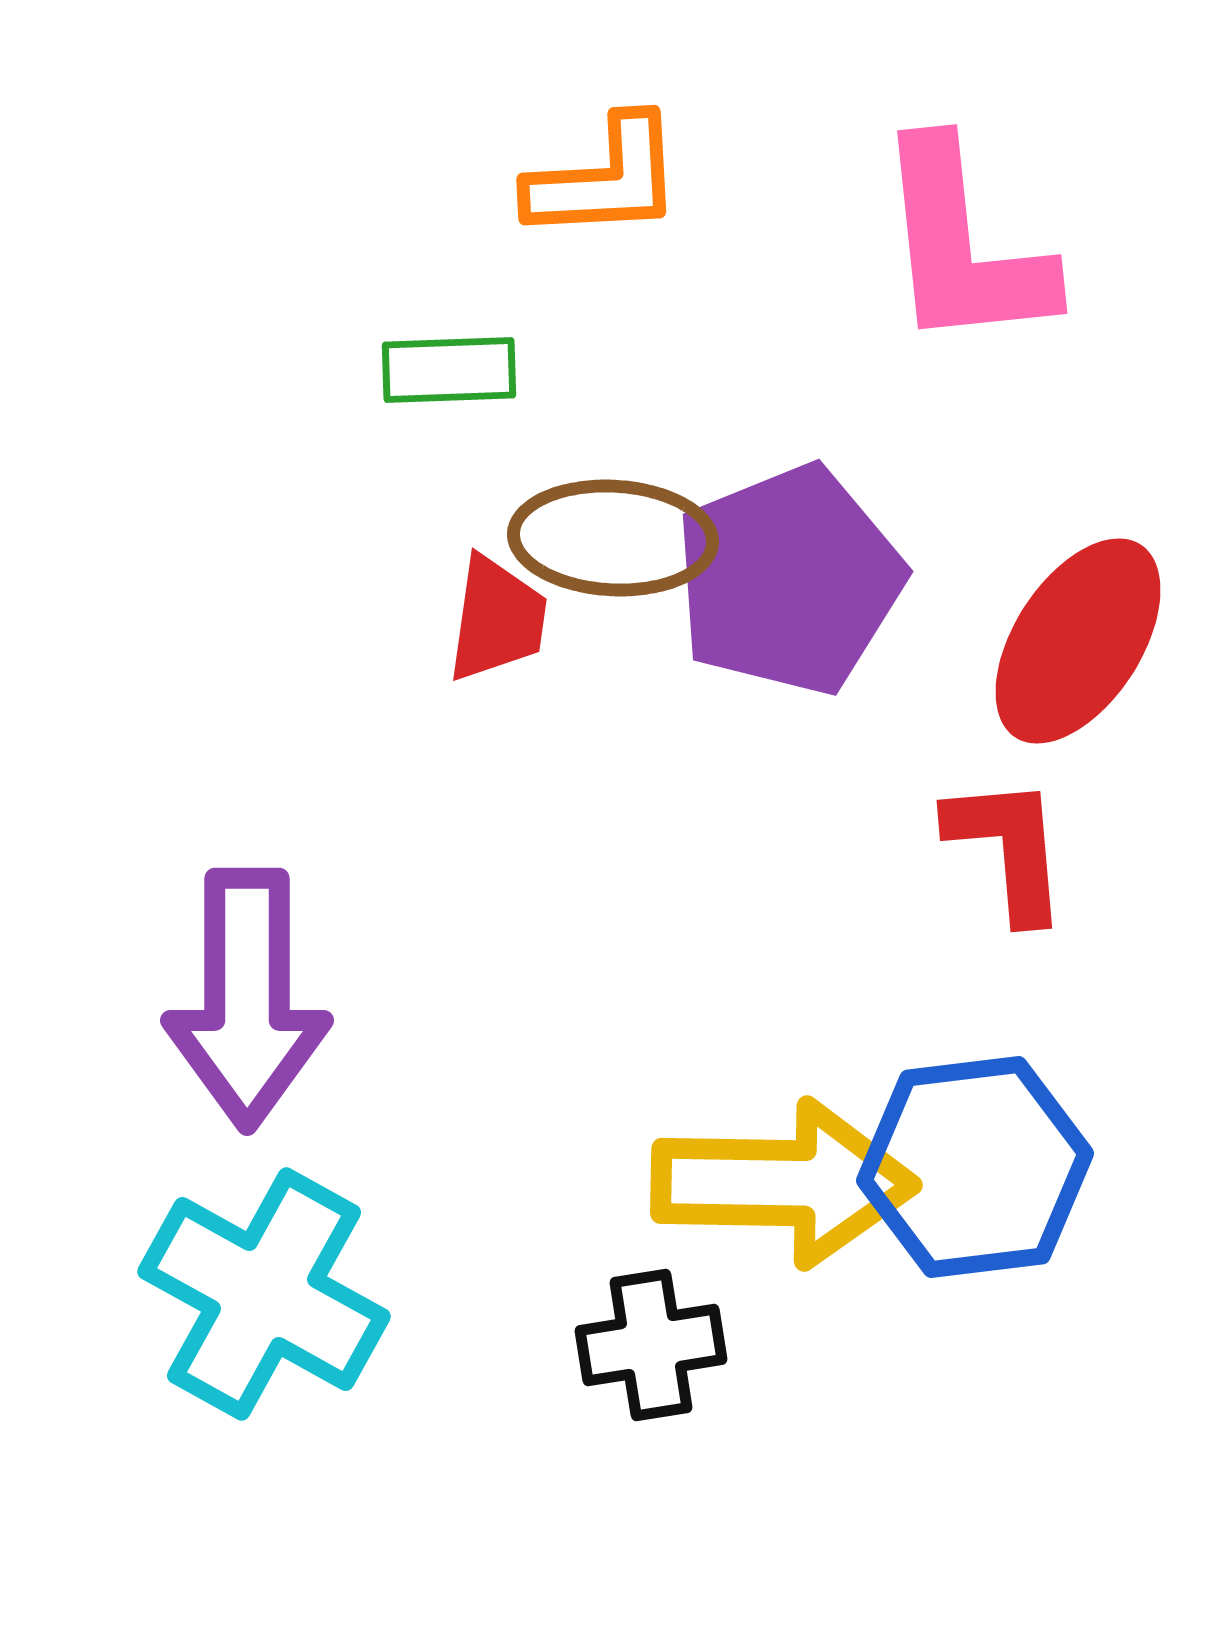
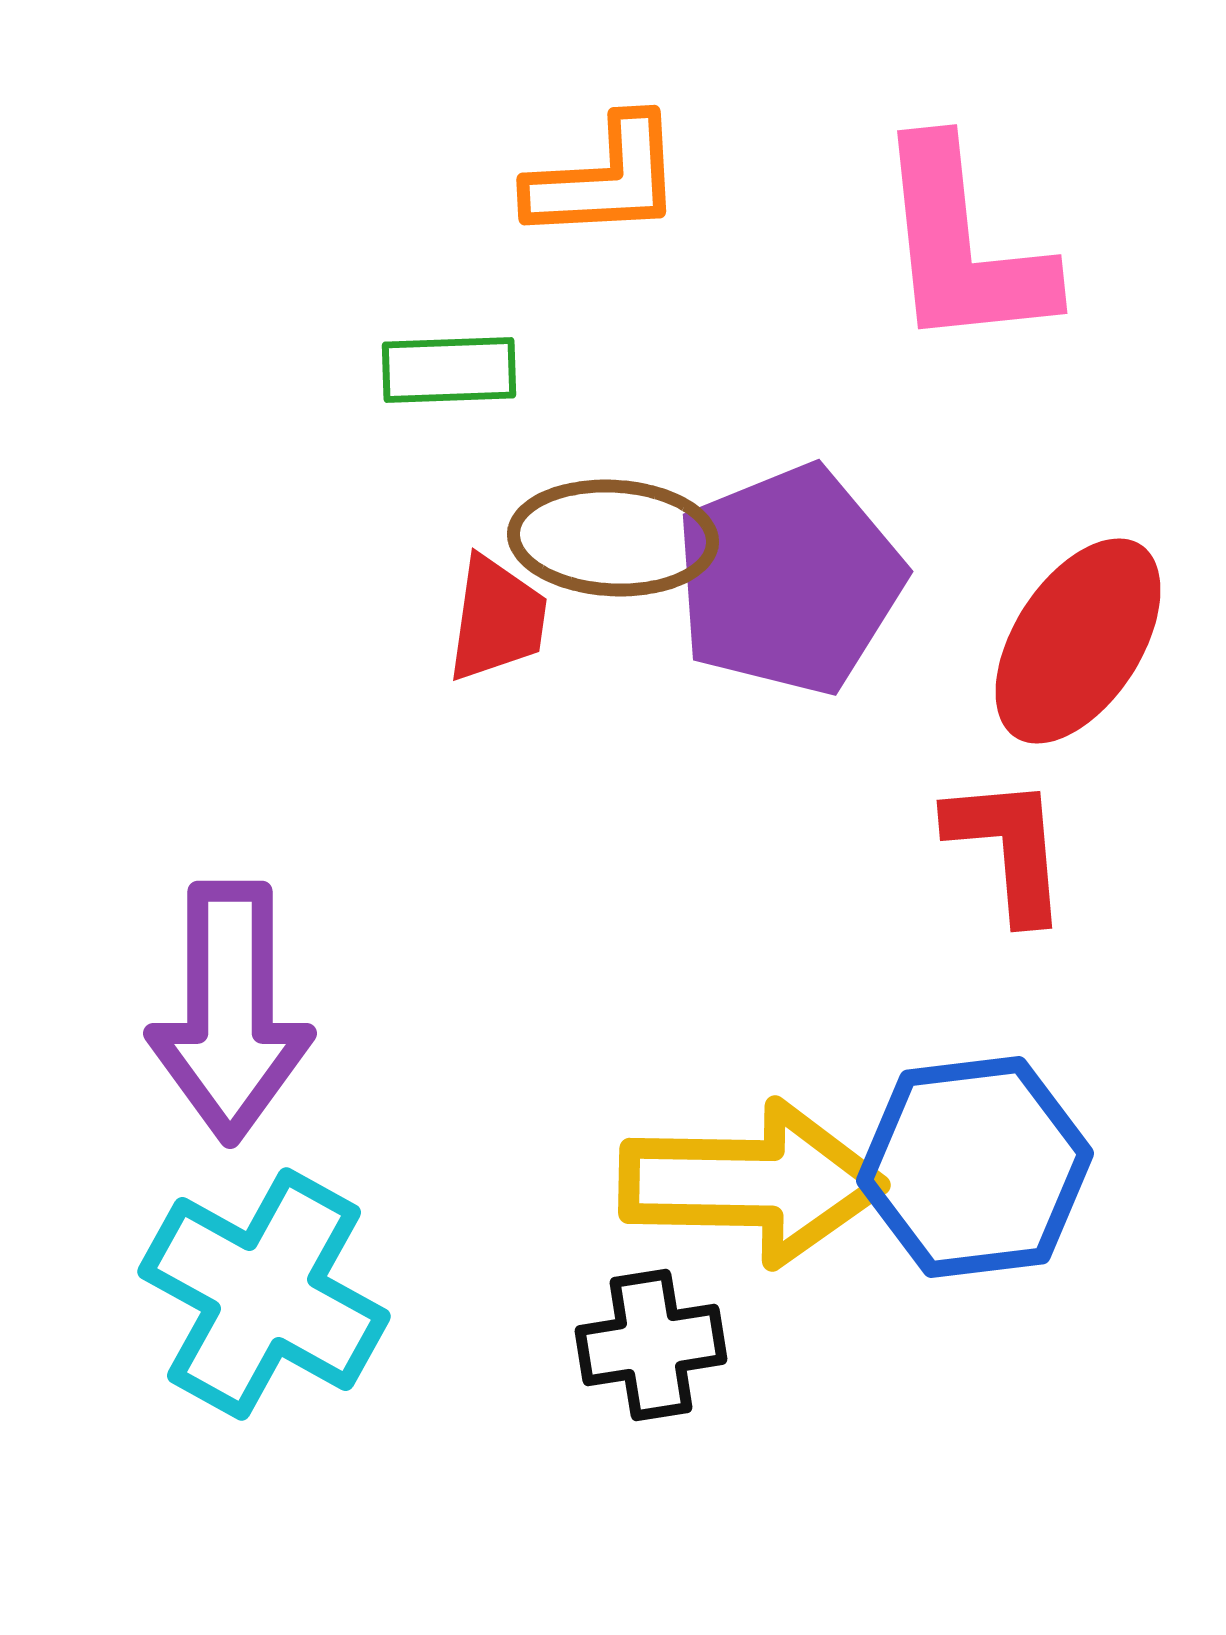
purple arrow: moved 17 px left, 13 px down
yellow arrow: moved 32 px left
